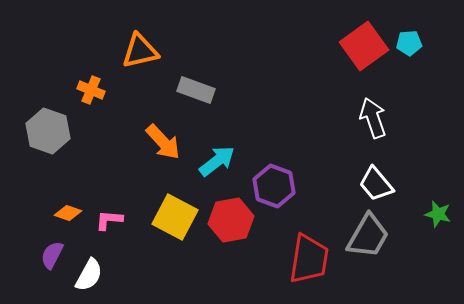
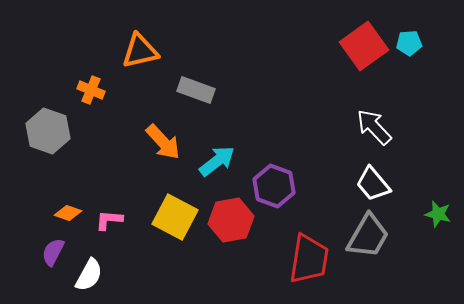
white arrow: moved 1 px right, 9 px down; rotated 24 degrees counterclockwise
white trapezoid: moved 3 px left
purple semicircle: moved 1 px right, 3 px up
